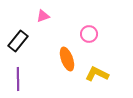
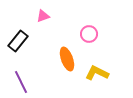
yellow L-shape: moved 1 px up
purple line: moved 3 px right, 3 px down; rotated 25 degrees counterclockwise
